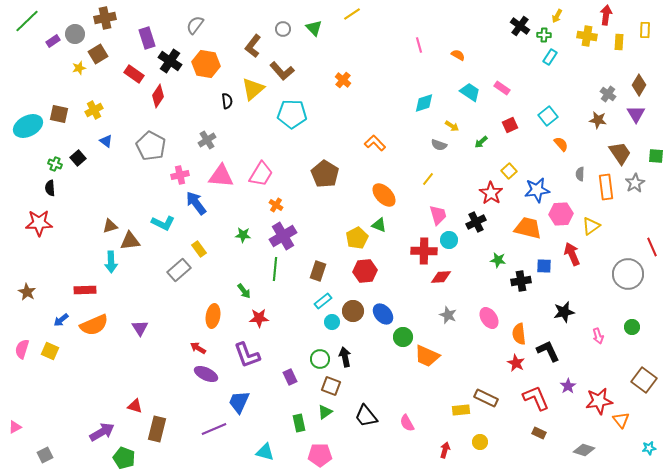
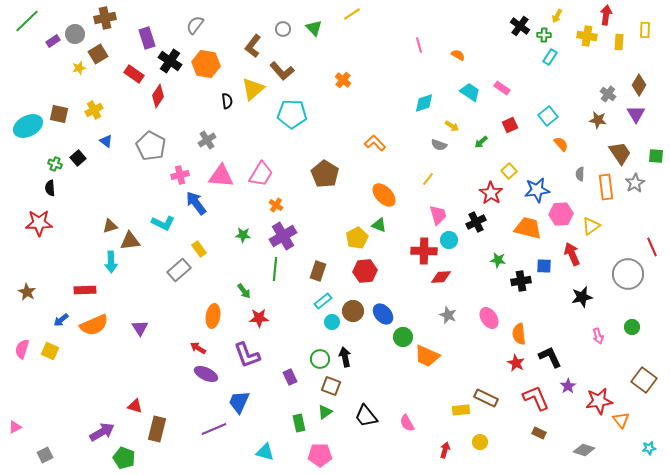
black star at (564, 312): moved 18 px right, 15 px up
black L-shape at (548, 351): moved 2 px right, 6 px down
